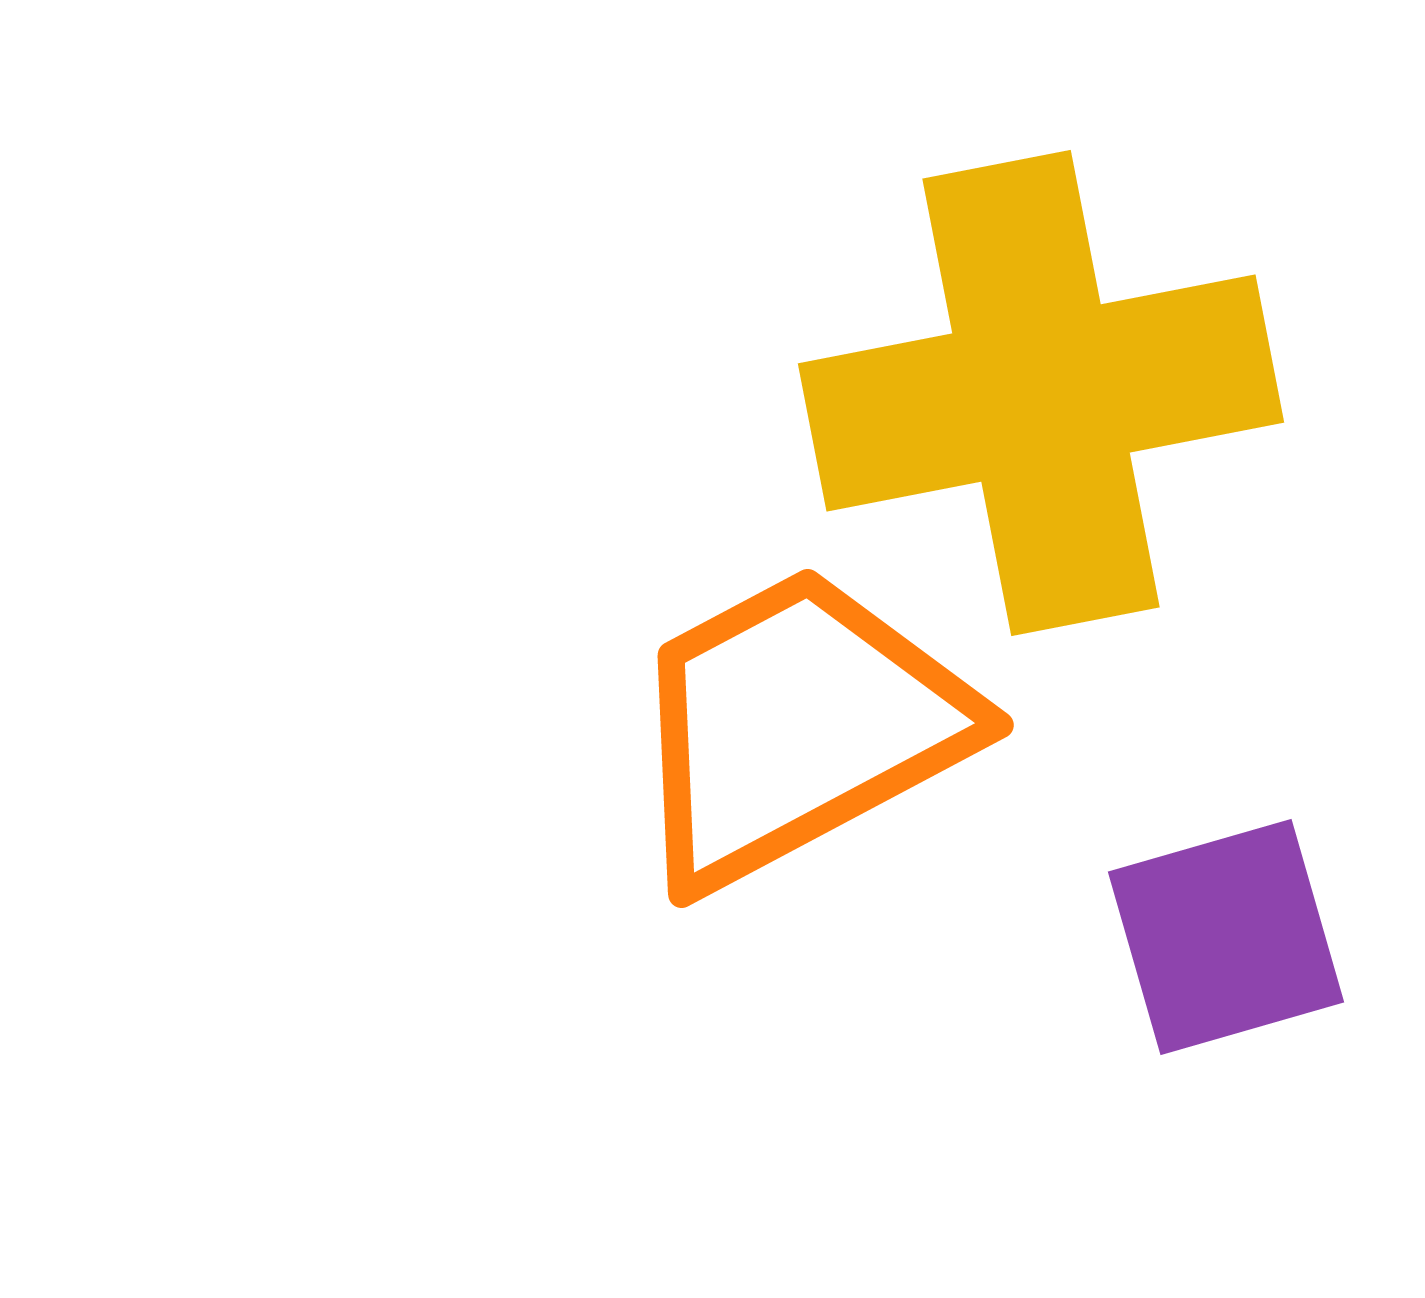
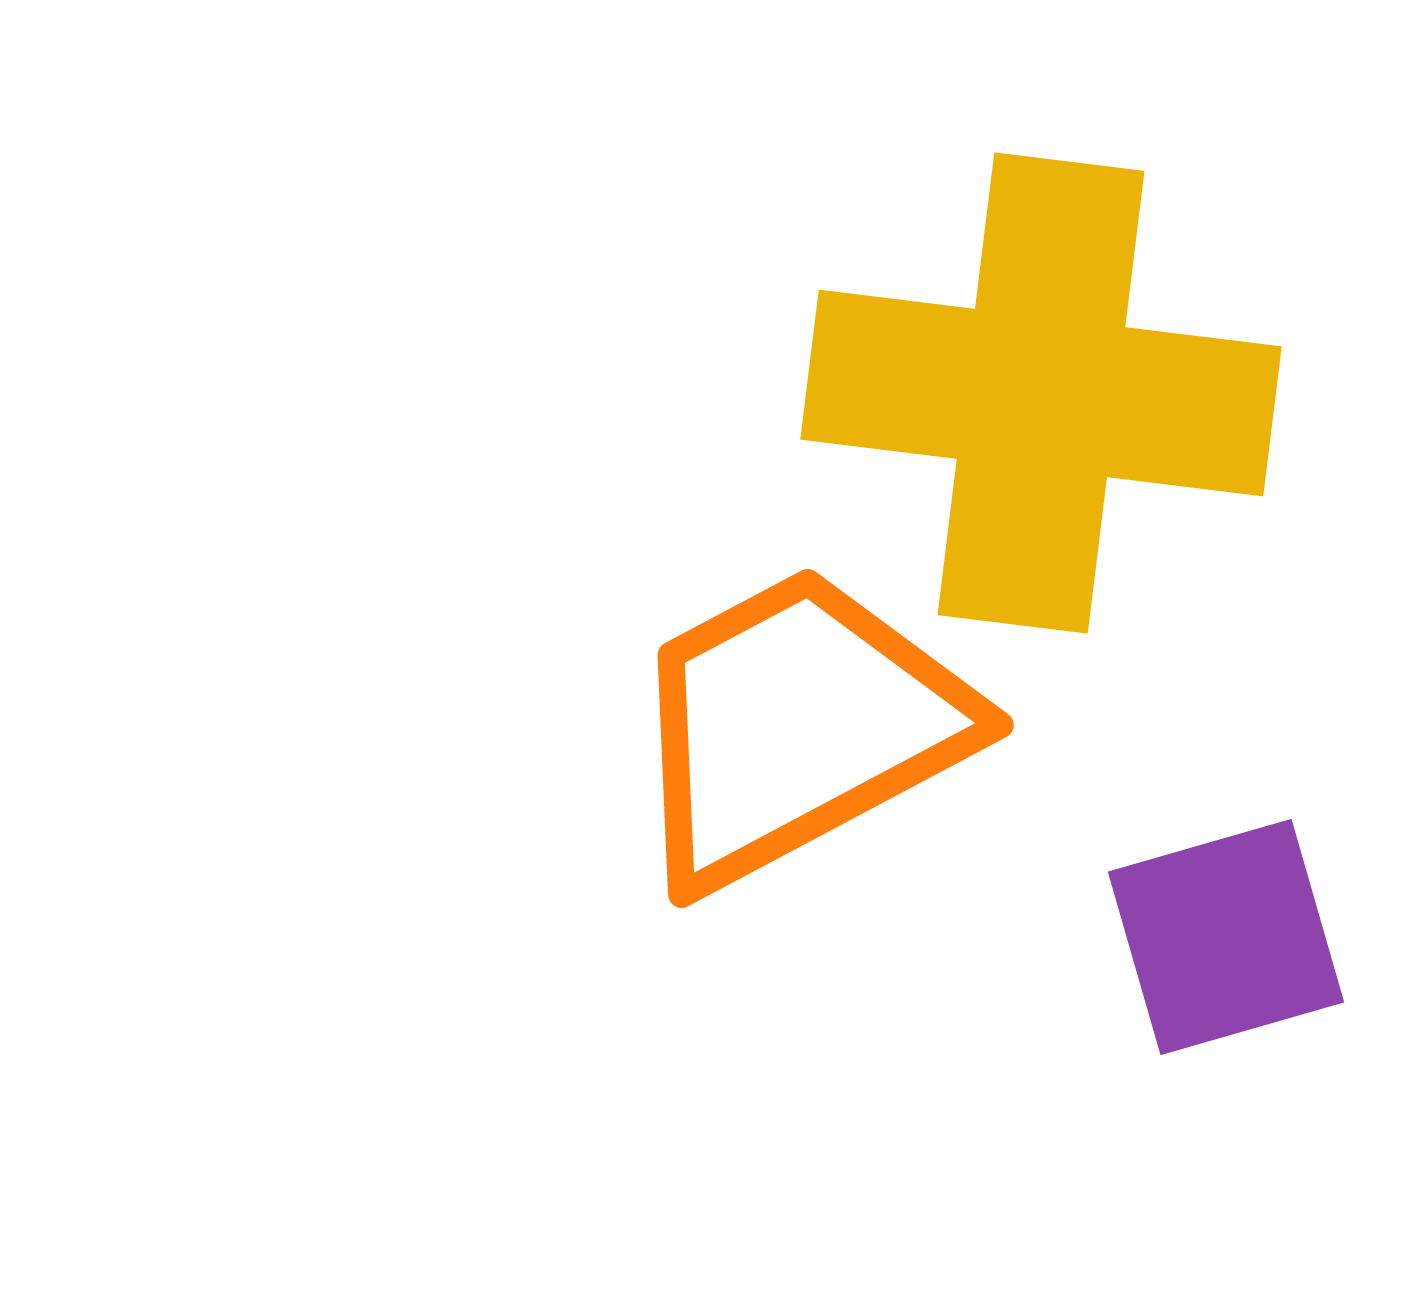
yellow cross: rotated 18 degrees clockwise
